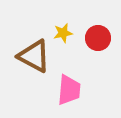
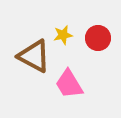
yellow star: moved 2 px down
pink trapezoid: moved 6 px up; rotated 144 degrees clockwise
